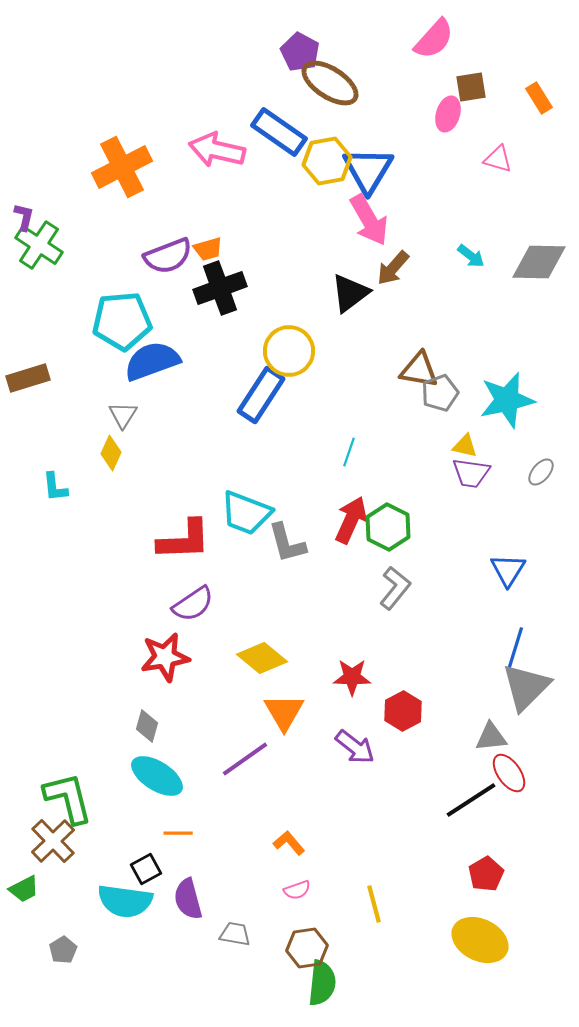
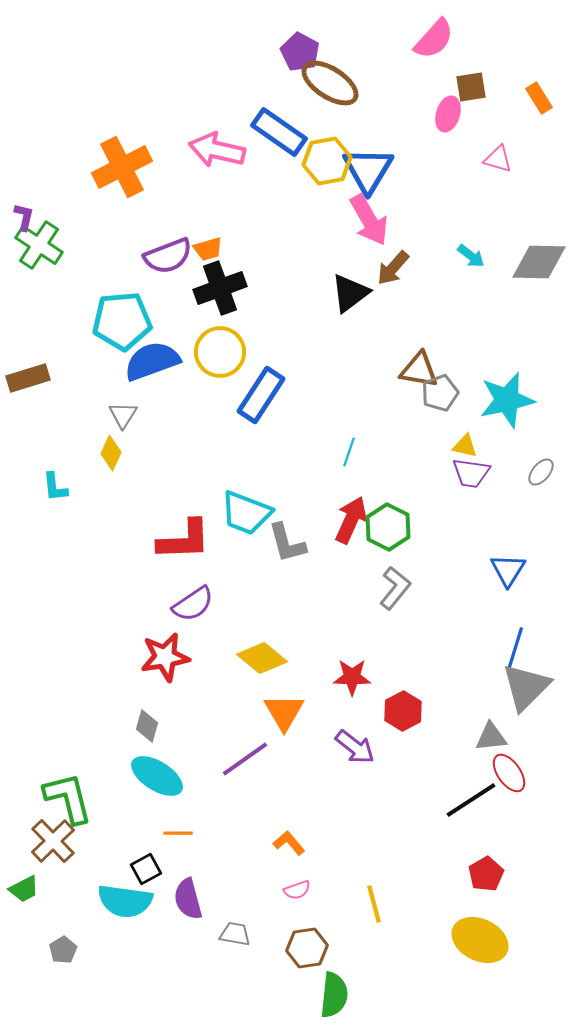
yellow circle at (289, 351): moved 69 px left, 1 px down
green semicircle at (322, 983): moved 12 px right, 12 px down
